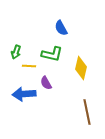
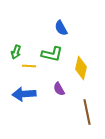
purple semicircle: moved 13 px right, 6 px down
